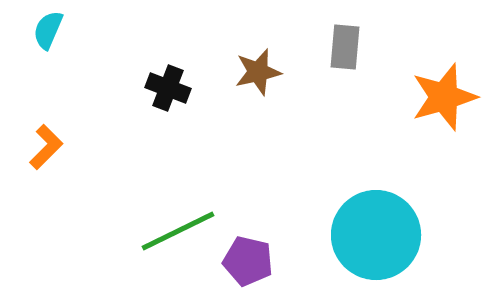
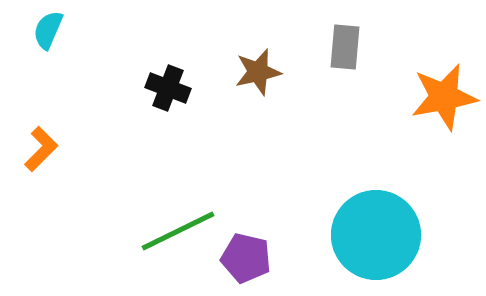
orange star: rotated 6 degrees clockwise
orange L-shape: moved 5 px left, 2 px down
purple pentagon: moved 2 px left, 3 px up
